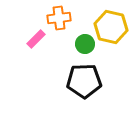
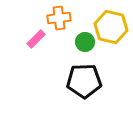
green circle: moved 2 px up
